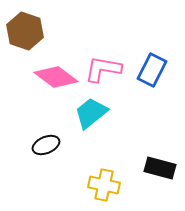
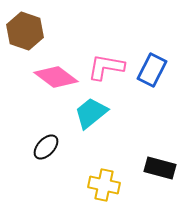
pink L-shape: moved 3 px right, 2 px up
black ellipse: moved 2 px down; rotated 24 degrees counterclockwise
